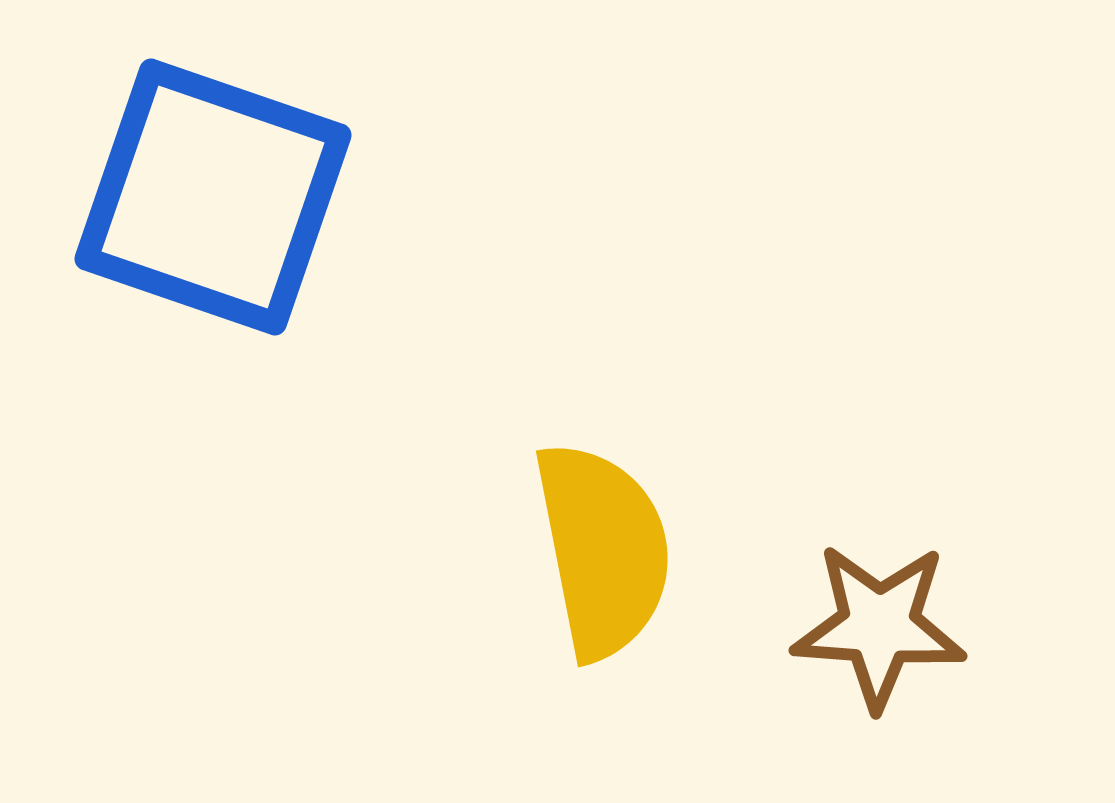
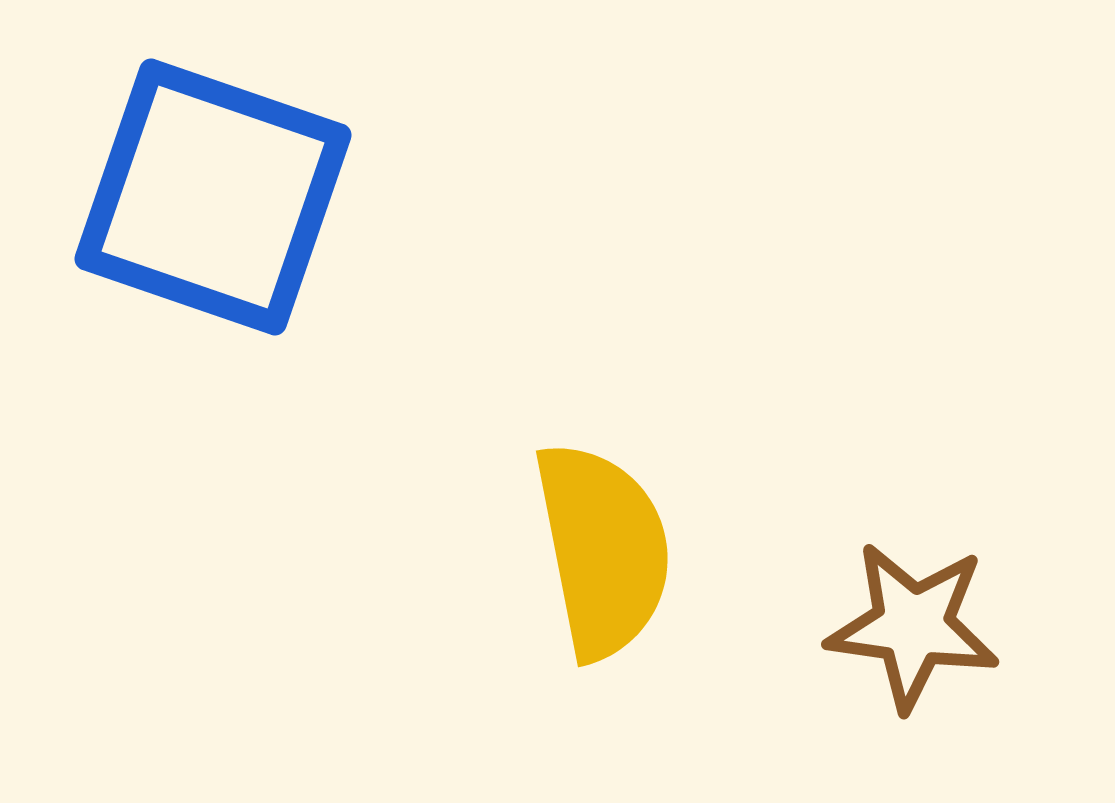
brown star: moved 34 px right; rotated 4 degrees clockwise
